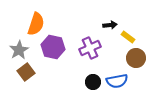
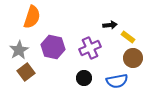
orange semicircle: moved 4 px left, 7 px up
brown circle: moved 3 px left
black circle: moved 9 px left, 4 px up
